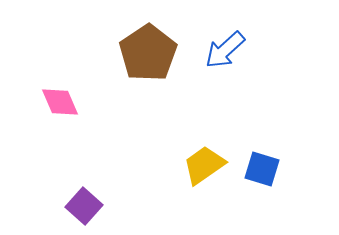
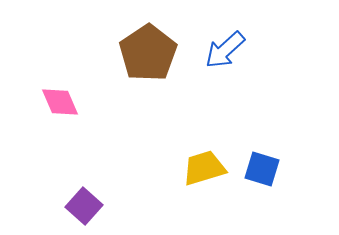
yellow trapezoid: moved 3 px down; rotated 18 degrees clockwise
